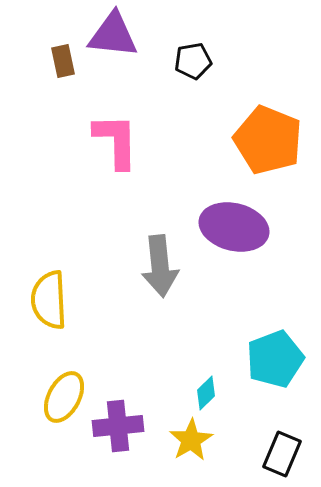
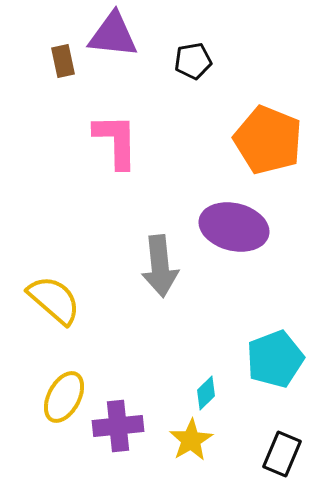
yellow semicircle: moved 5 px right; rotated 134 degrees clockwise
